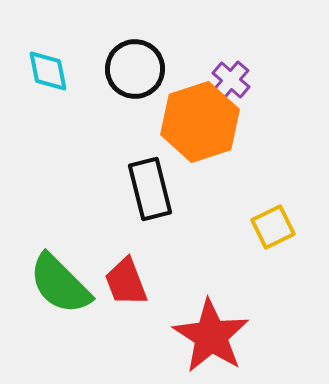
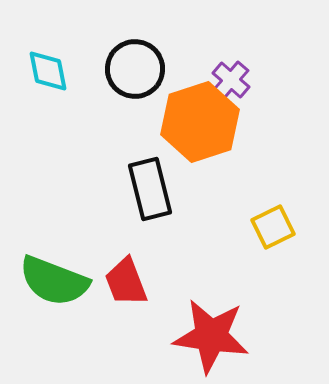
green semicircle: moved 6 px left, 3 px up; rotated 24 degrees counterclockwise
red star: rotated 24 degrees counterclockwise
